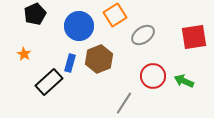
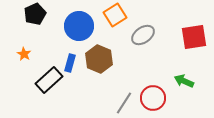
brown hexagon: rotated 16 degrees counterclockwise
red circle: moved 22 px down
black rectangle: moved 2 px up
